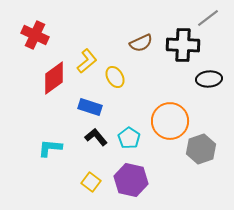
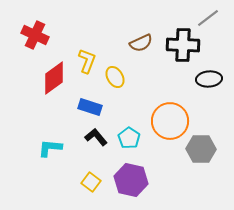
yellow L-shape: rotated 30 degrees counterclockwise
gray hexagon: rotated 20 degrees clockwise
